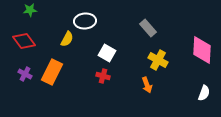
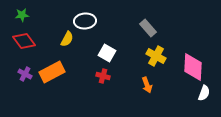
green star: moved 8 px left, 5 px down
pink diamond: moved 9 px left, 17 px down
yellow cross: moved 2 px left, 4 px up
orange rectangle: rotated 35 degrees clockwise
